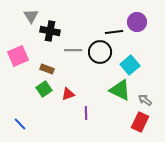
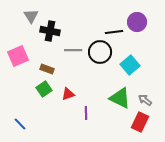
green triangle: moved 8 px down
